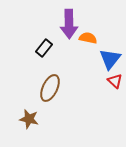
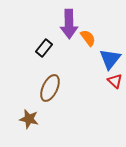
orange semicircle: rotated 42 degrees clockwise
